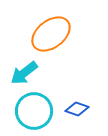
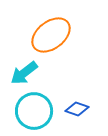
orange ellipse: moved 1 px down
